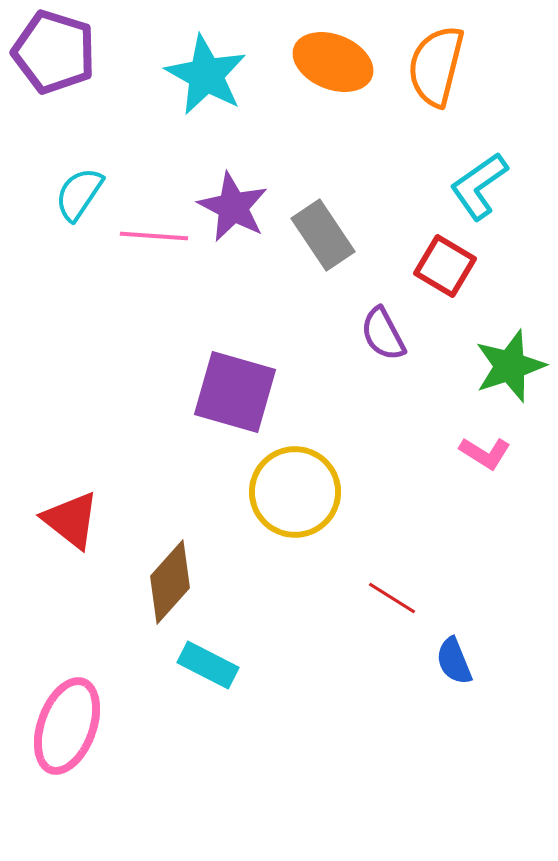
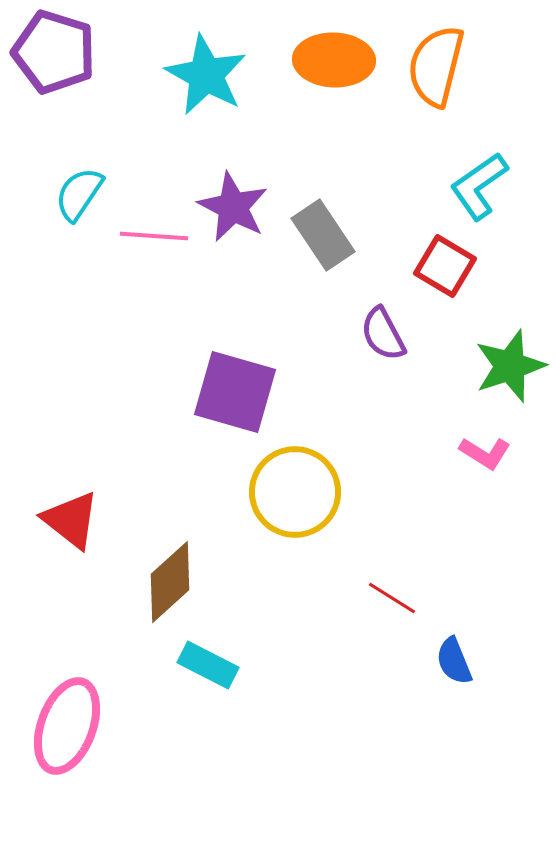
orange ellipse: moved 1 px right, 2 px up; rotated 20 degrees counterclockwise
brown diamond: rotated 6 degrees clockwise
